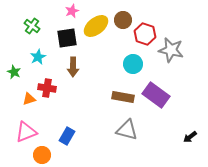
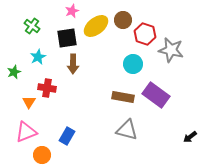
brown arrow: moved 3 px up
green star: rotated 24 degrees clockwise
orange triangle: moved 3 px down; rotated 40 degrees counterclockwise
